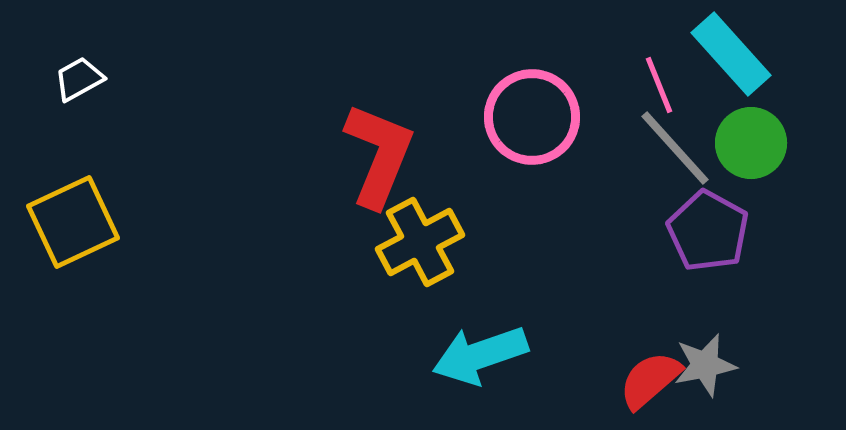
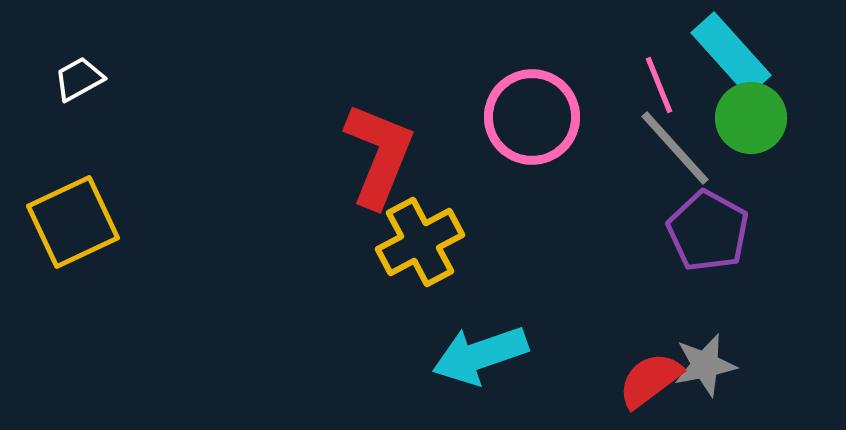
green circle: moved 25 px up
red semicircle: rotated 4 degrees clockwise
